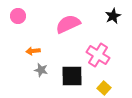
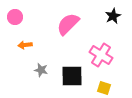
pink circle: moved 3 px left, 1 px down
pink semicircle: rotated 20 degrees counterclockwise
orange arrow: moved 8 px left, 6 px up
pink cross: moved 3 px right
yellow square: rotated 24 degrees counterclockwise
